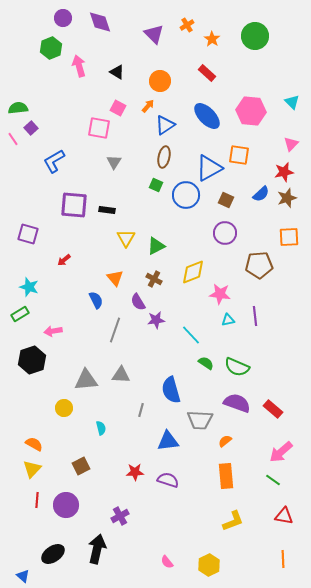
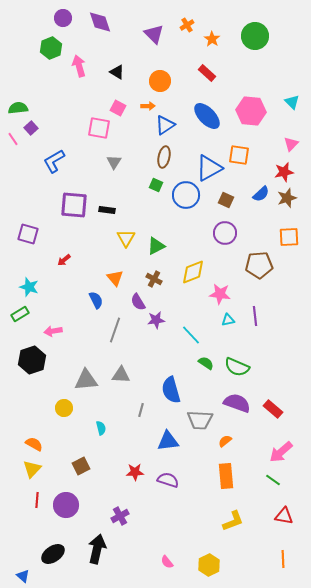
orange arrow at (148, 106): rotated 48 degrees clockwise
